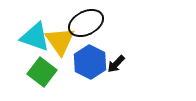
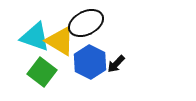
yellow triangle: rotated 24 degrees counterclockwise
